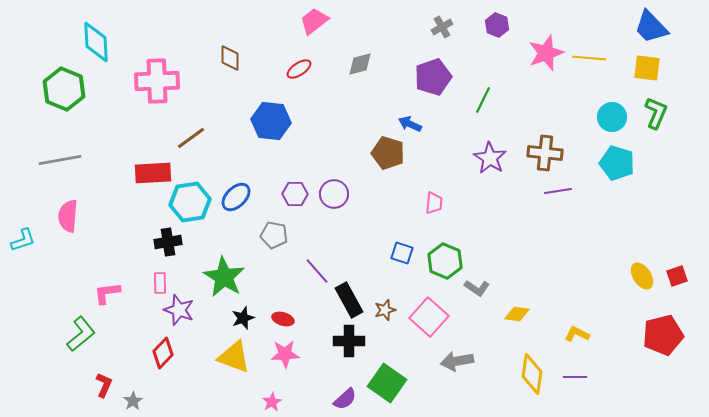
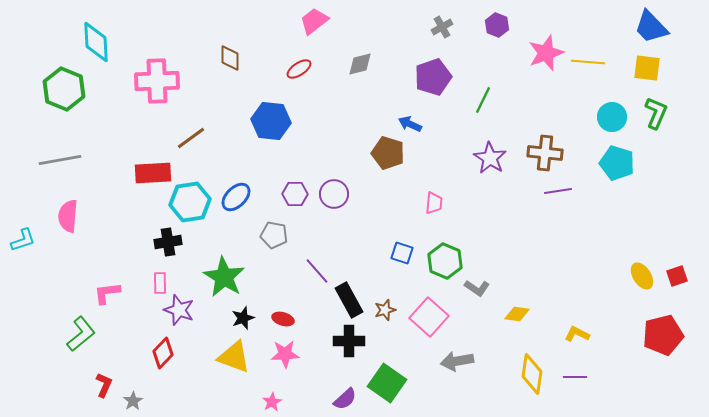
yellow line at (589, 58): moved 1 px left, 4 px down
